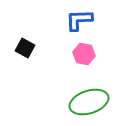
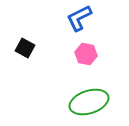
blue L-shape: moved 2 px up; rotated 24 degrees counterclockwise
pink hexagon: moved 2 px right
